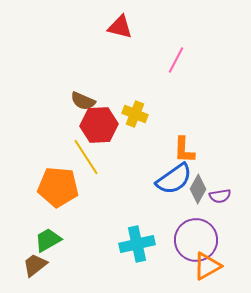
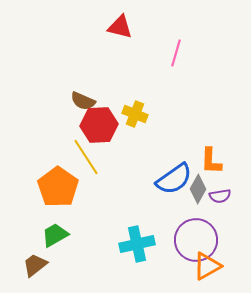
pink line: moved 7 px up; rotated 12 degrees counterclockwise
orange L-shape: moved 27 px right, 11 px down
orange pentagon: rotated 30 degrees clockwise
green trapezoid: moved 7 px right, 5 px up
